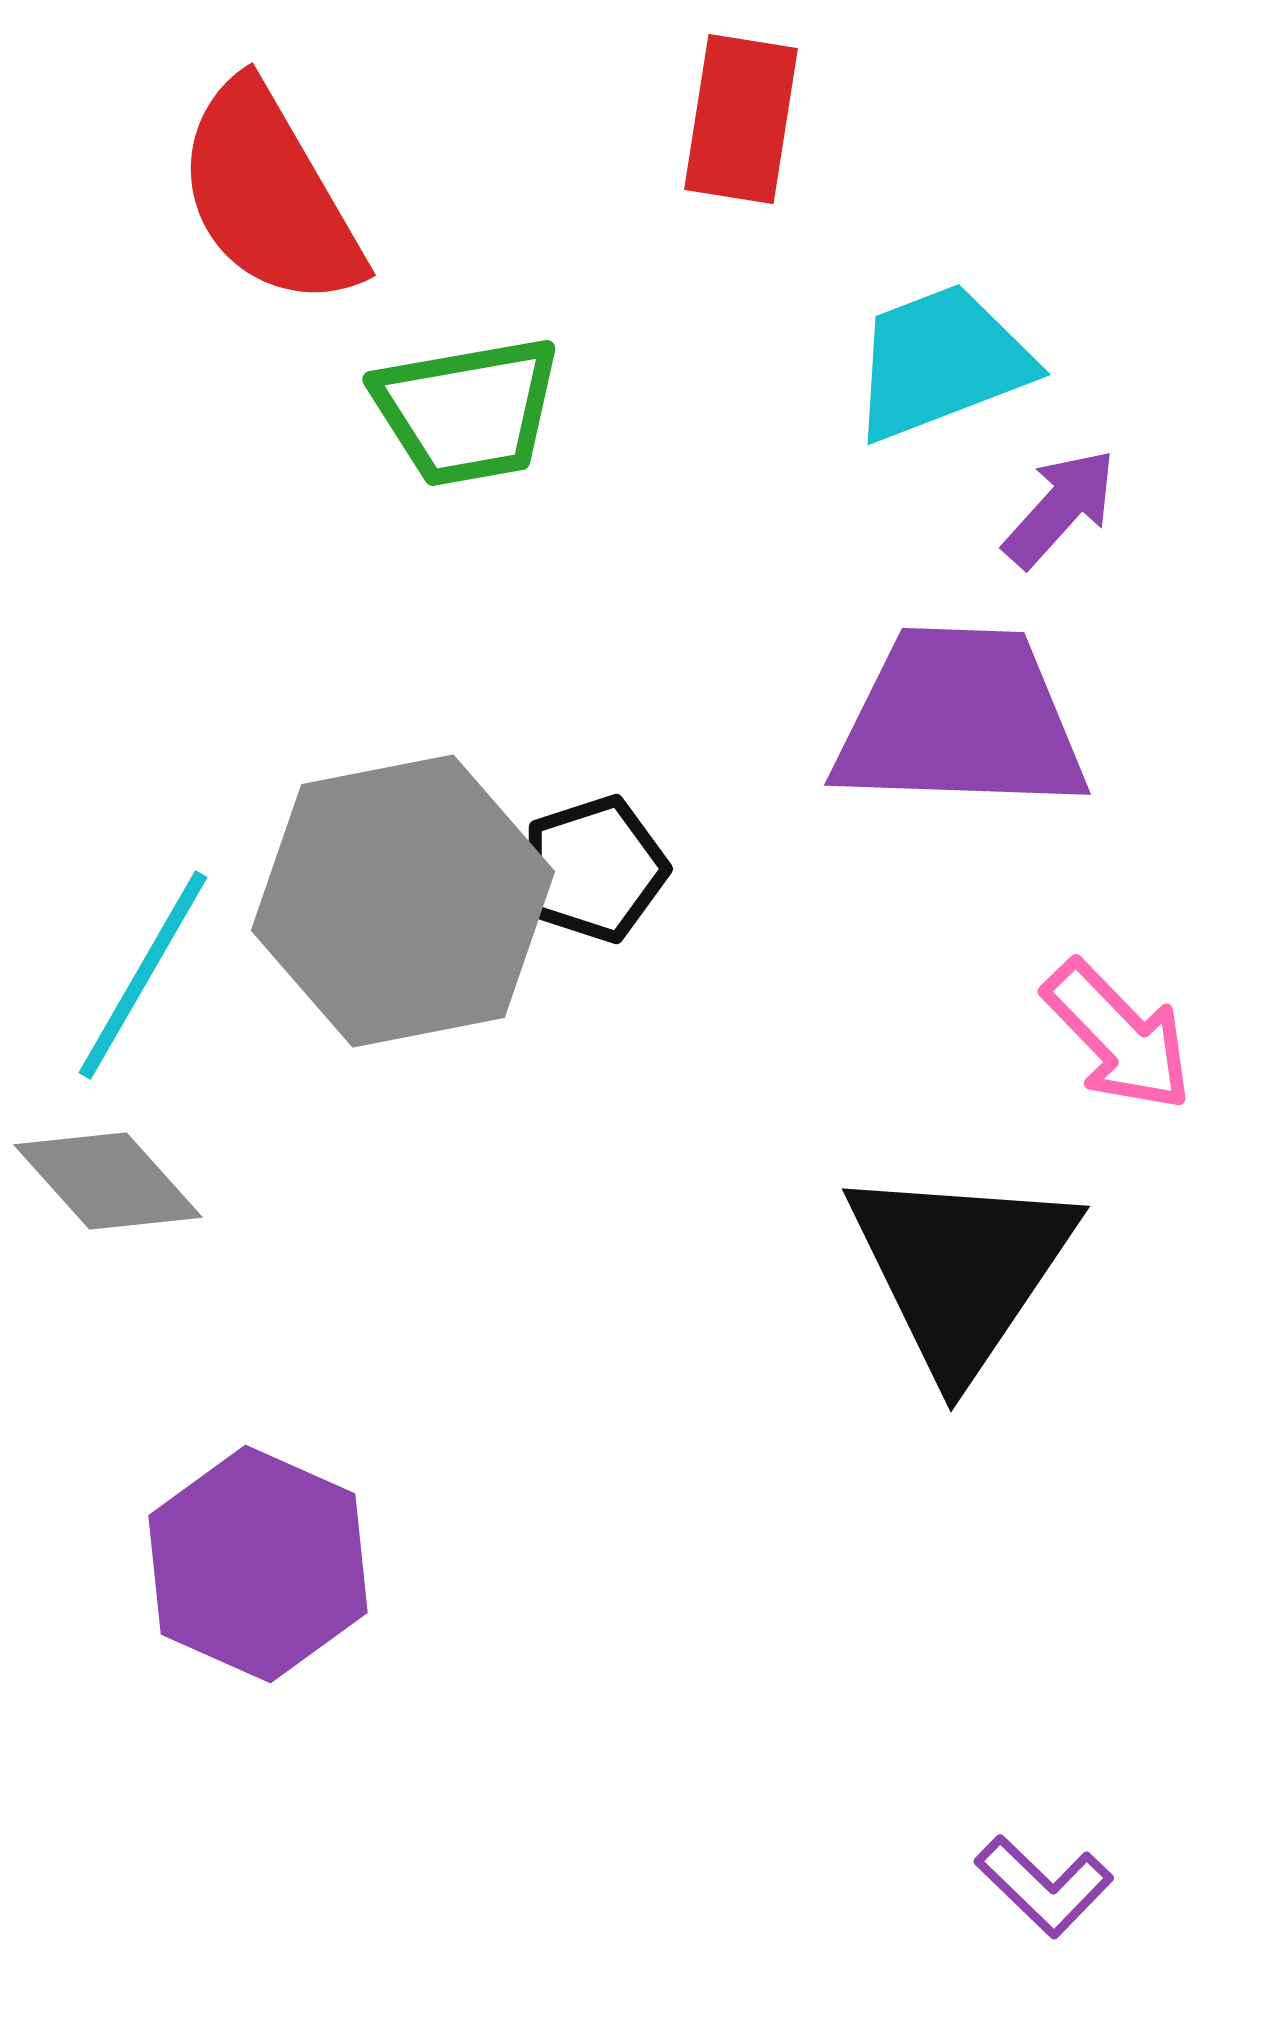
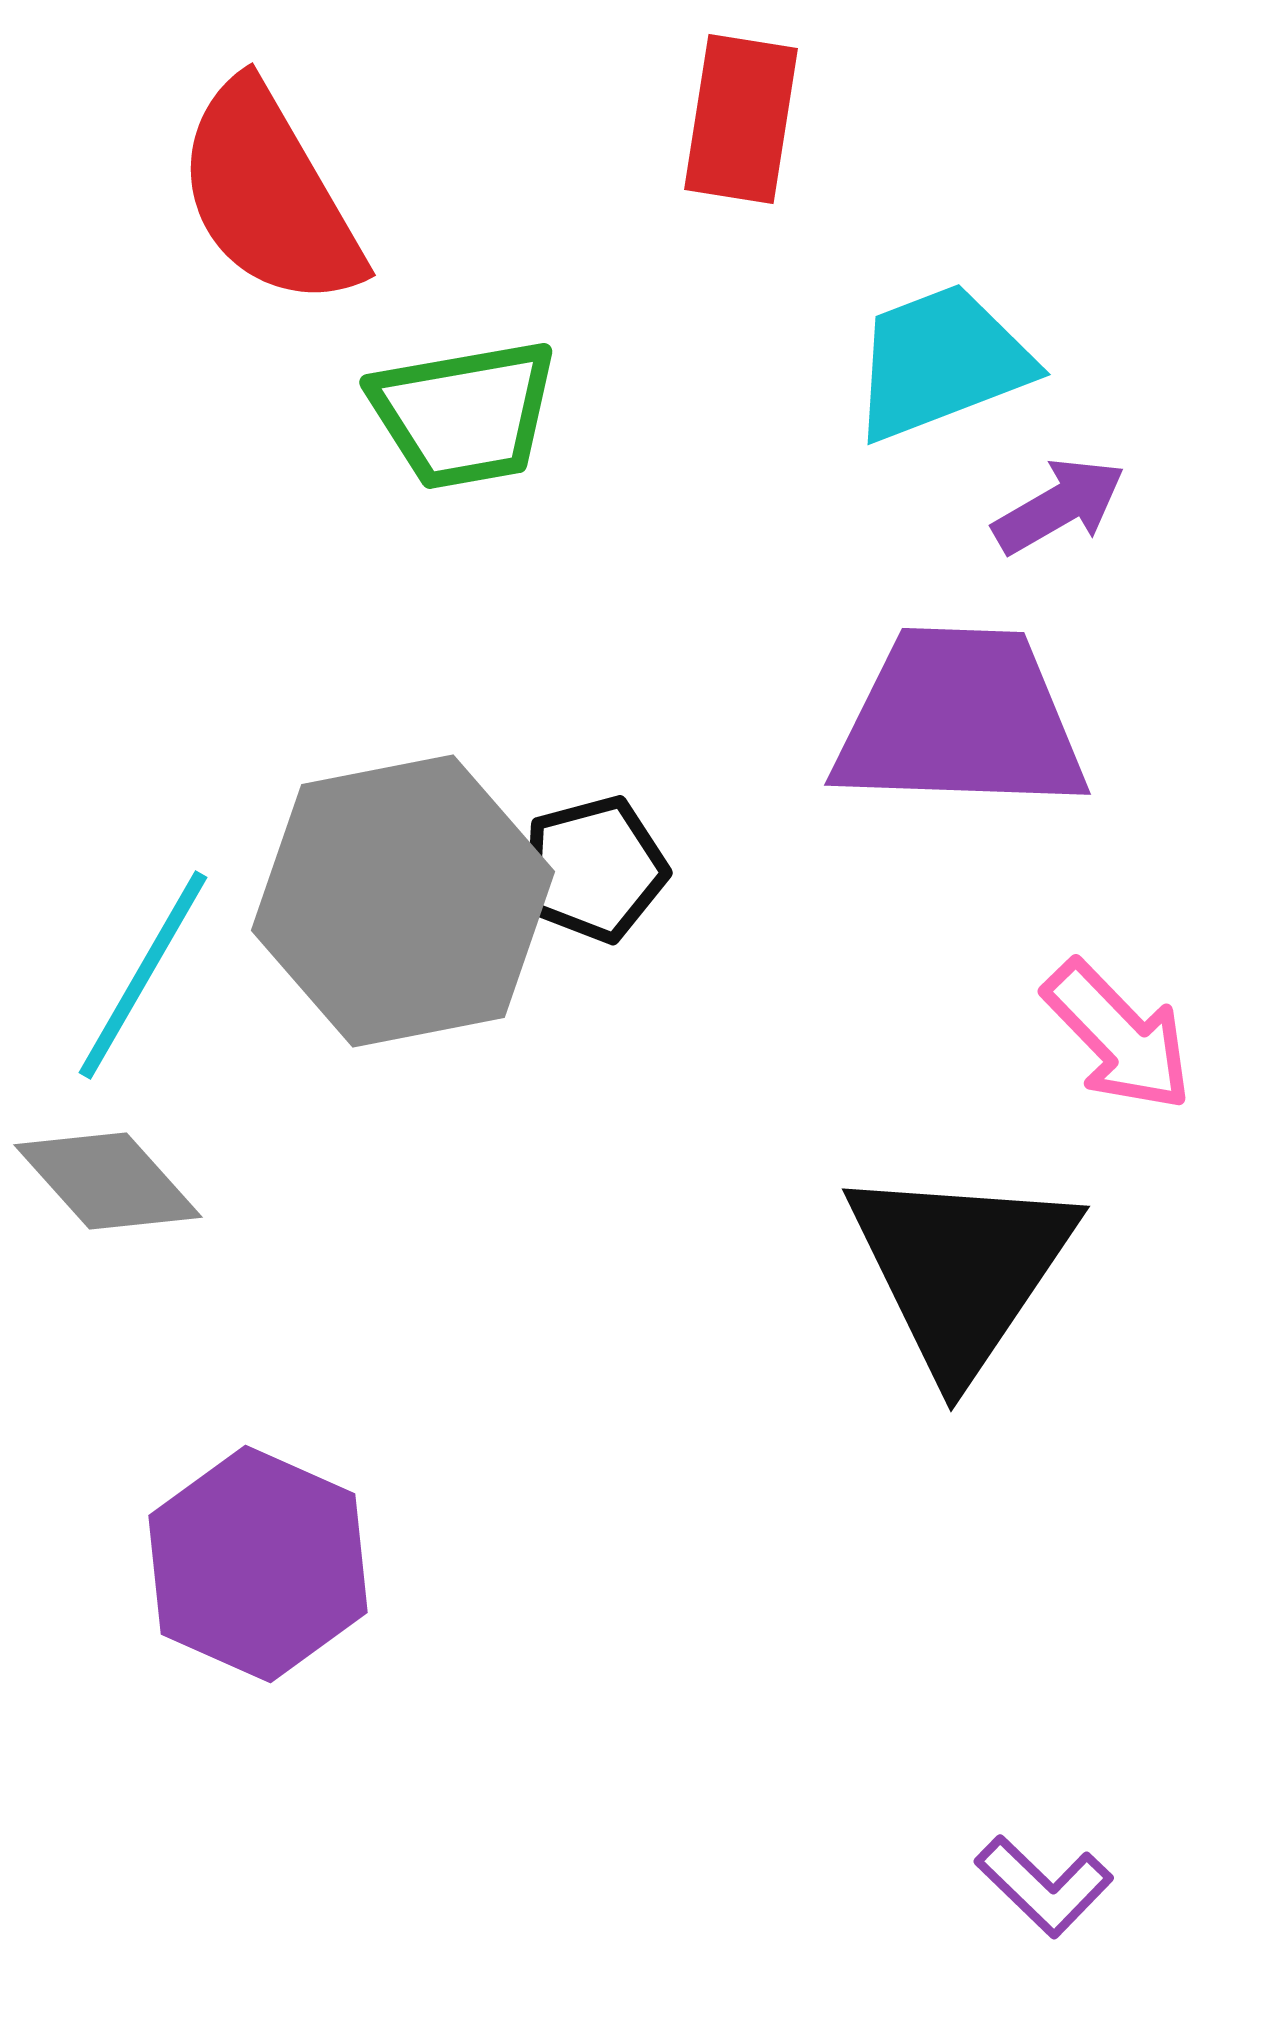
green trapezoid: moved 3 px left, 3 px down
purple arrow: moved 1 px left, 2 px up; rotated 18 degrees clockwise
black pentagon: rotated 3 degrees clockwise
